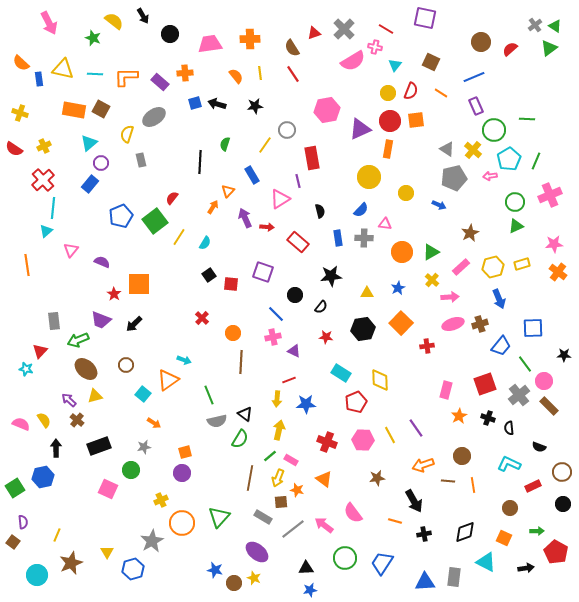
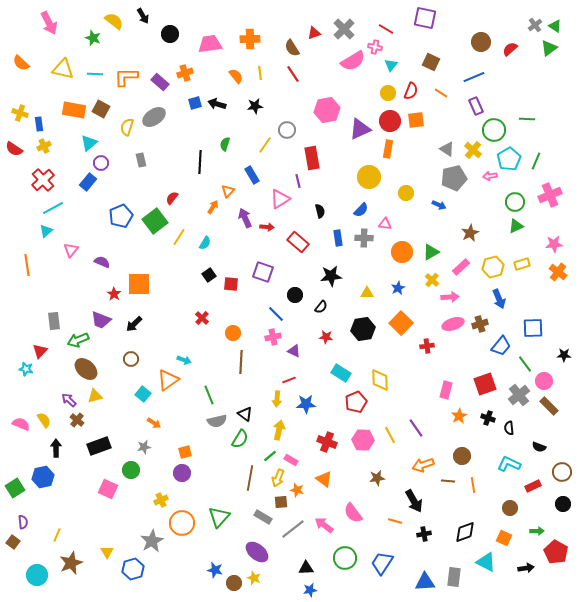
cyan triangle at (395, 65): moved 4 px left
orange cross at (185, 73): rotated 14 degrees counterclockwise
blue rectangle at (39, 79): moved 45 px down
yellow semicircle at (127, 134): moved 7 px up
blue rectangle at (90, 184): moved 2 px left, 2 px up
cyan line at (53, 208): rotated 55 degrees clockwise
brown circle at (126, 365): moved 5 px right, 6 px up
